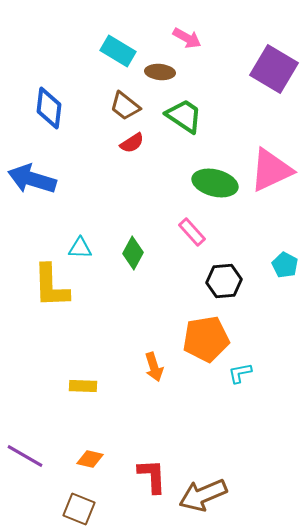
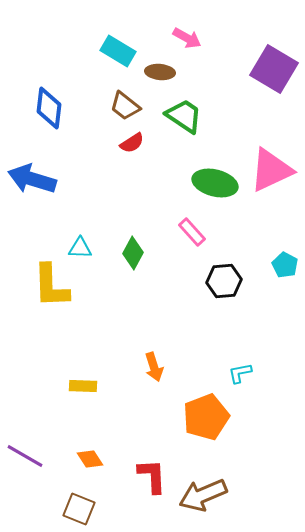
orange pentagon: moved 78 px down; rotated 12 degrees counterclockwise
orange diamond: rotated 44 degrees clockwise
